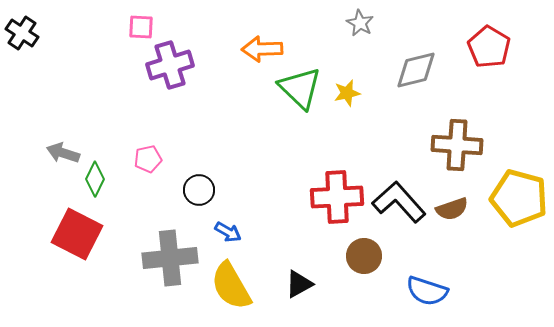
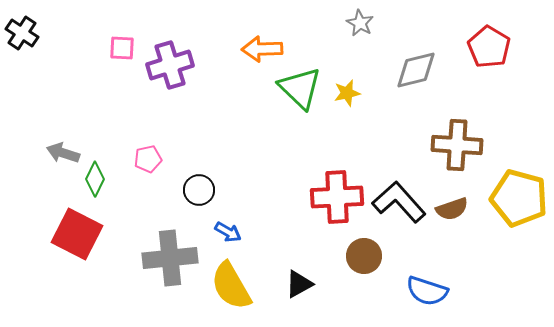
pink square: moved 19 px left, 21 px down
